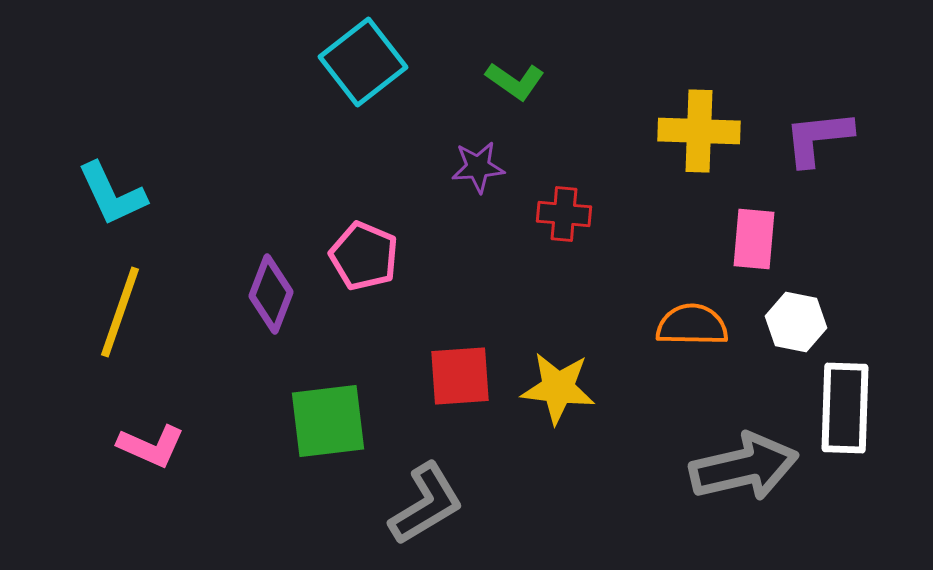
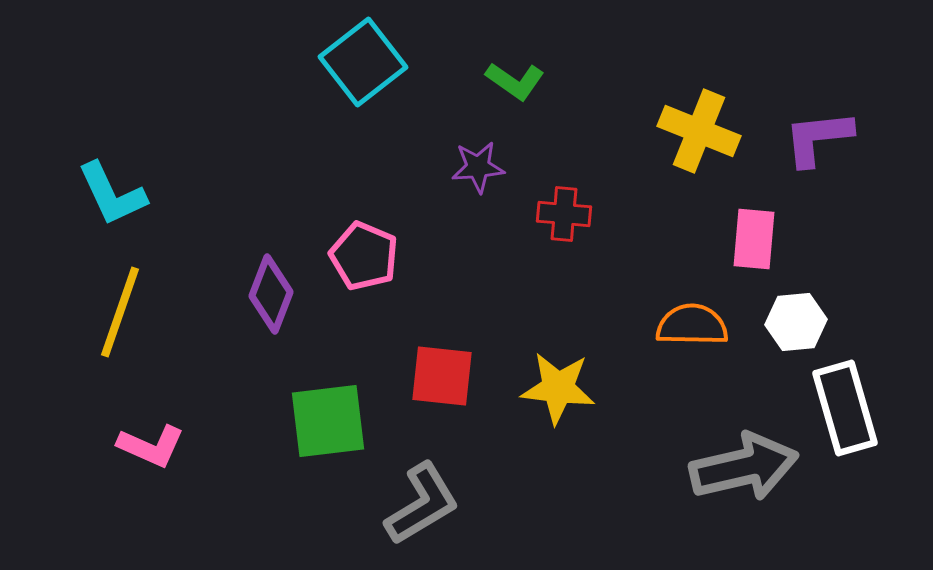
yellow cross: rotated 20 degrees clockwise
white hexagon: rotated 16 degrees counterclockwise
red square: moved 18 px left; rotated 10 degrees clockwise
white rectangle: rotated 18 degrees counterclockwise
gray L-shape: moved 4 px left
